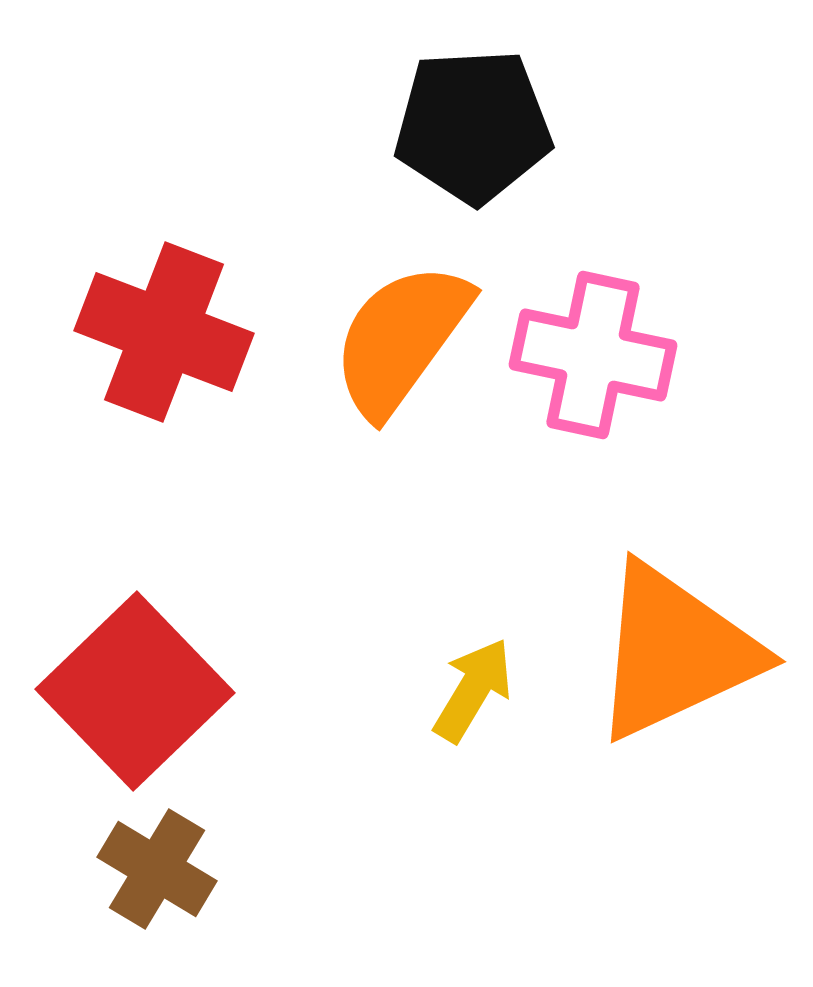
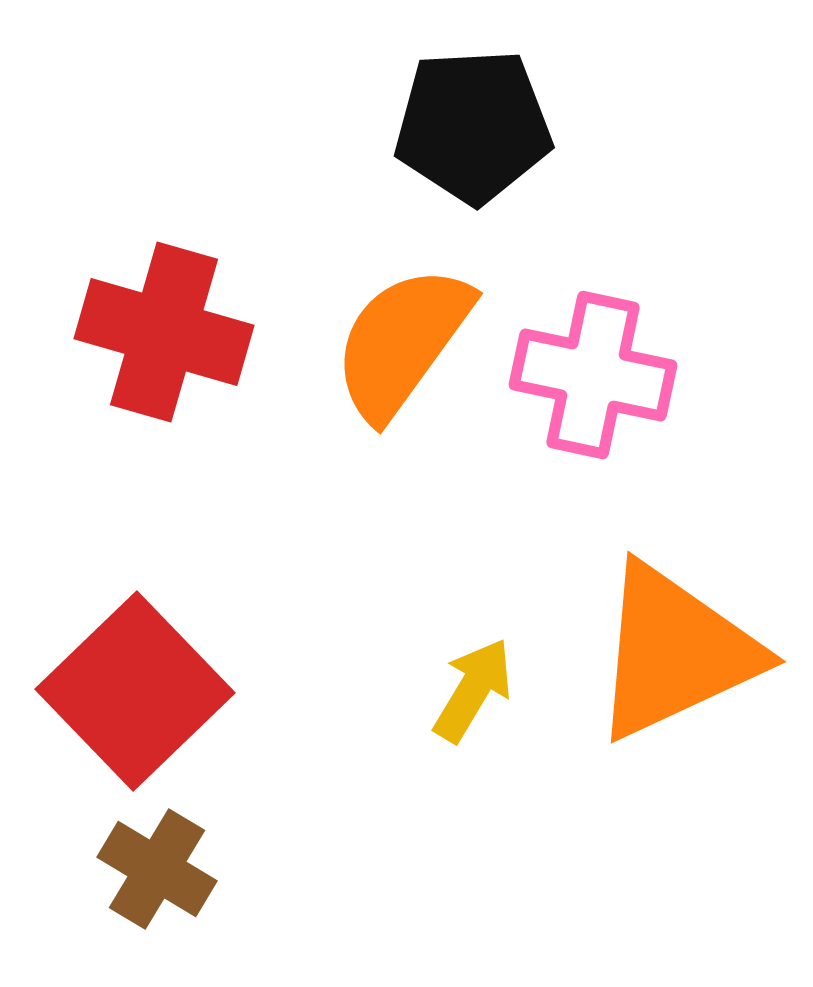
red cross: rotated 5 degrees counterclockwise
orange semicircle: moved 1 px right, 3 px down
pink cross: moved 20 px down
